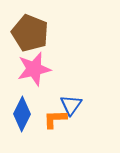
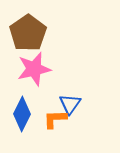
brown pentagon: moved 2 px left; rotated 15 degrees clockwise
blue triangle: moved 1 px left, 1 px up
